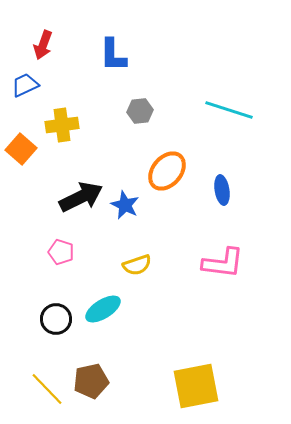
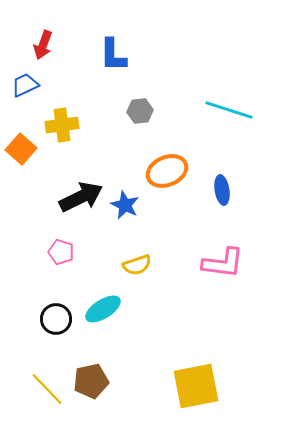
orange ellipse: rotated 27 degrees clockwise
